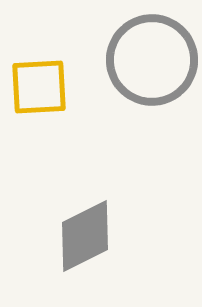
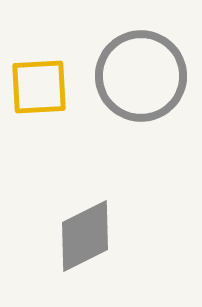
gray circle: moved 11 px left, 16 px down
